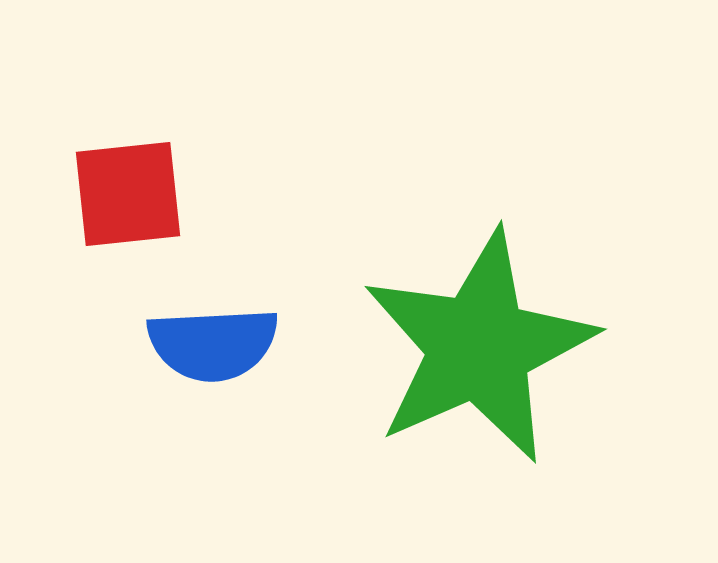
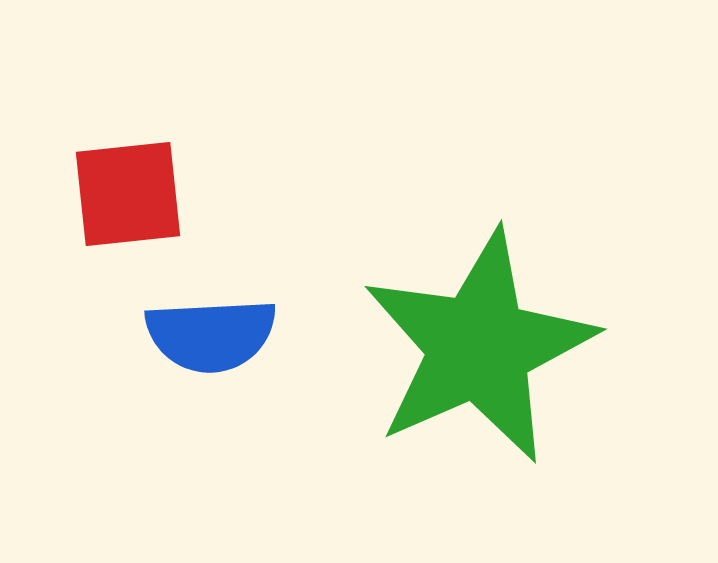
blue semicircle: moved 2 px left, 9 px up
